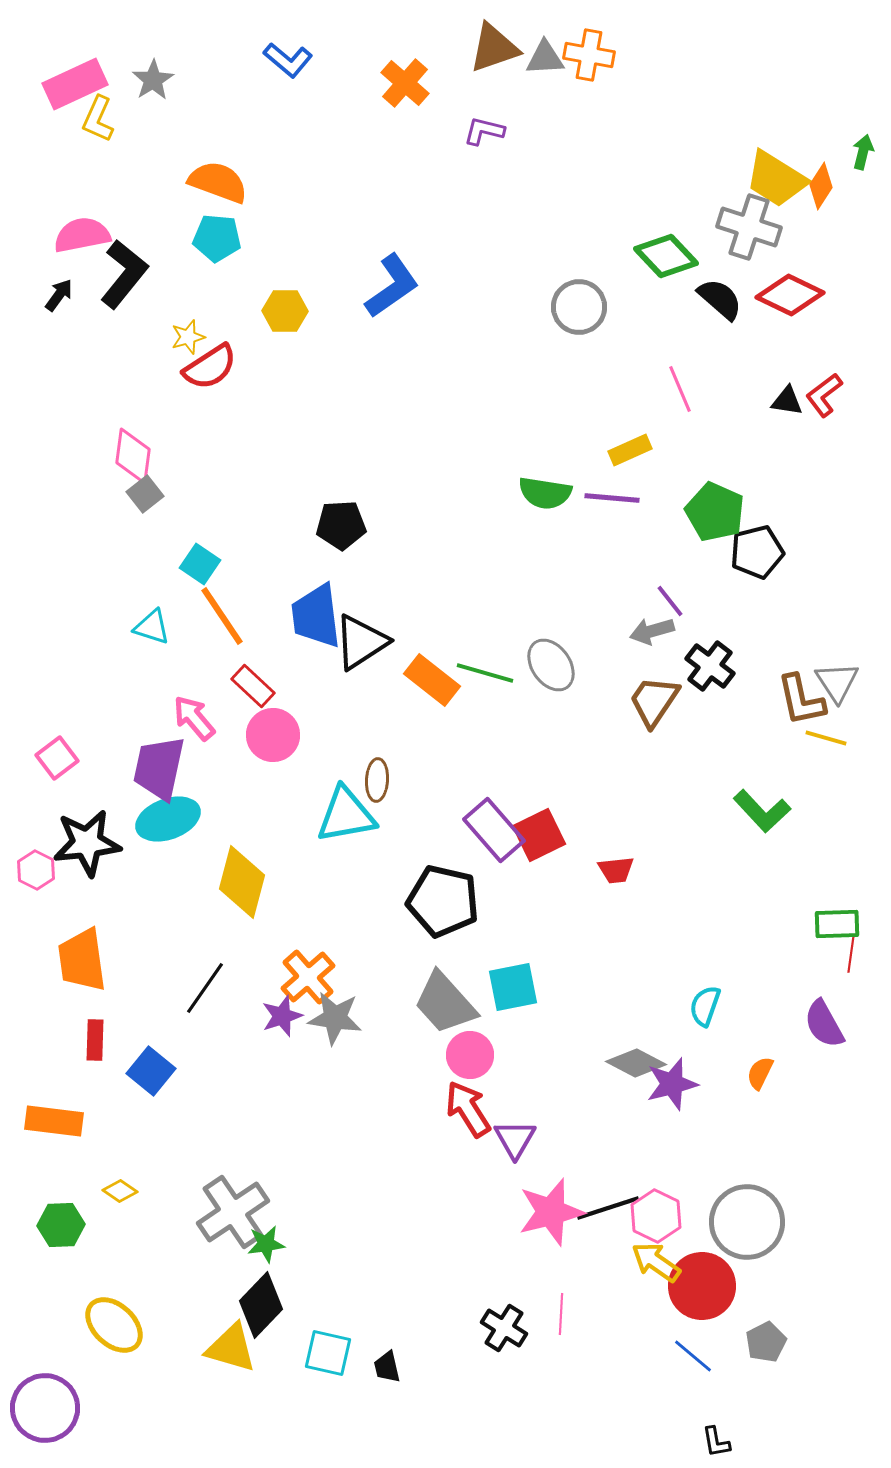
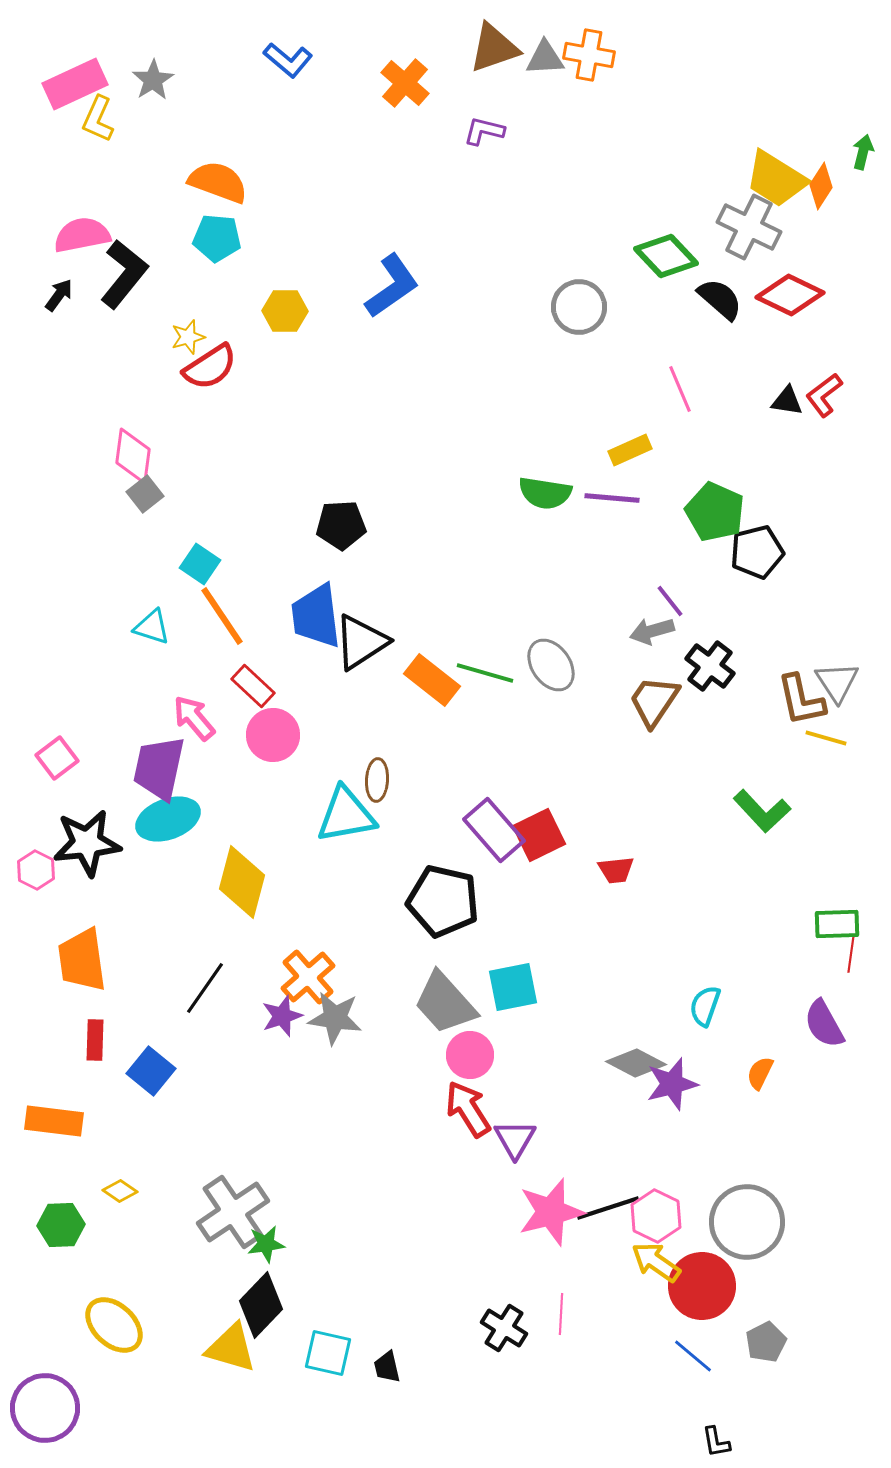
gray cross at (749, 227): rotated 8 degrees clockwise
